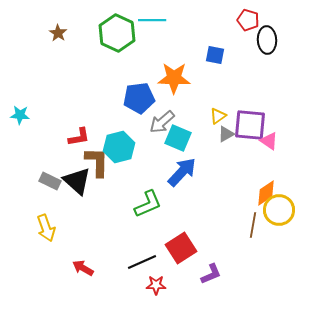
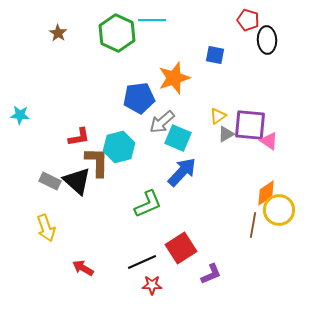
orange star: rotated 20 degrees counterclockwise
red star: moved 4 px left
